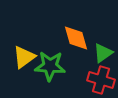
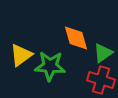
yellow triangle: moved 3 px left, 2 px up
